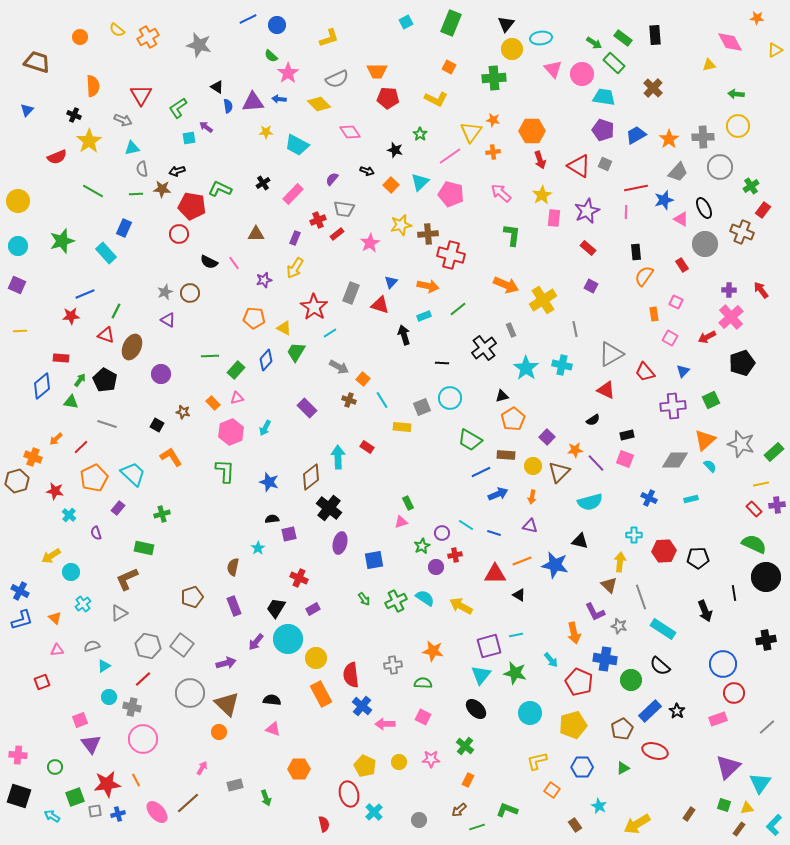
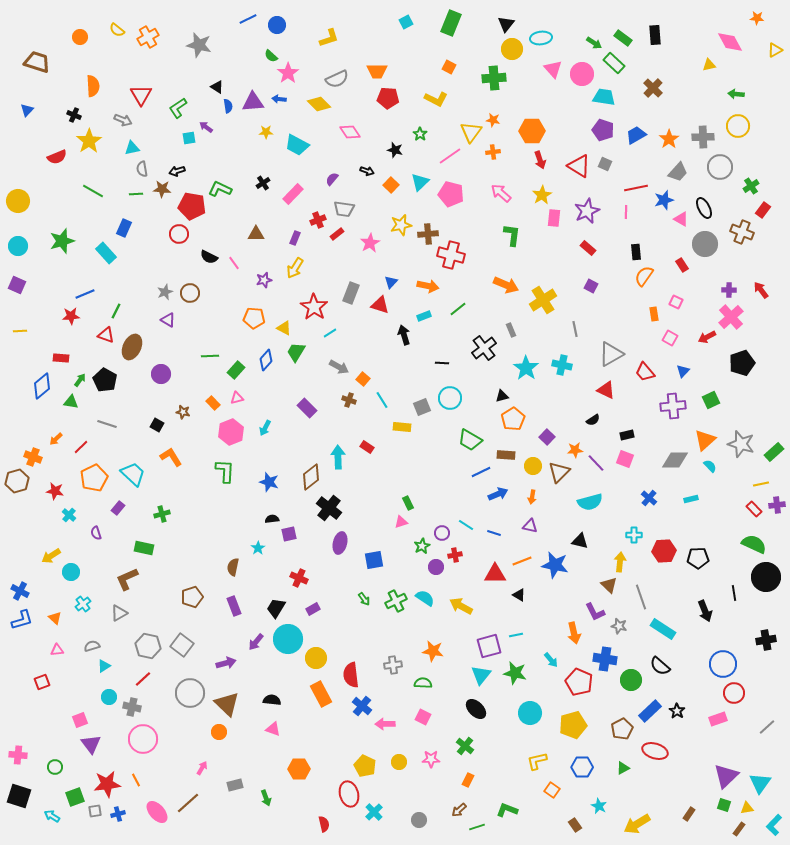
black semicircle at (209, 262): moved 5 px up
blue cross at (649, 498): rotated 14 degrees clockwise
purple triangle at (728, 767): moved 2 px left, 9 px down
